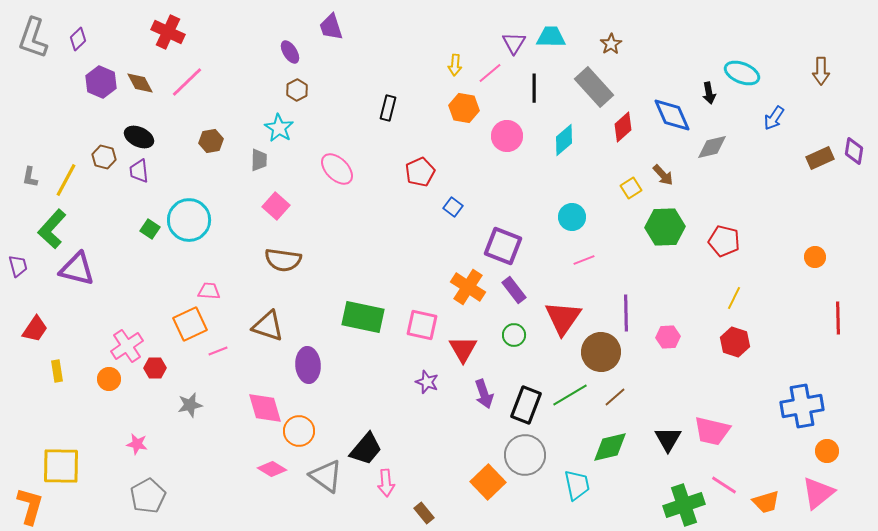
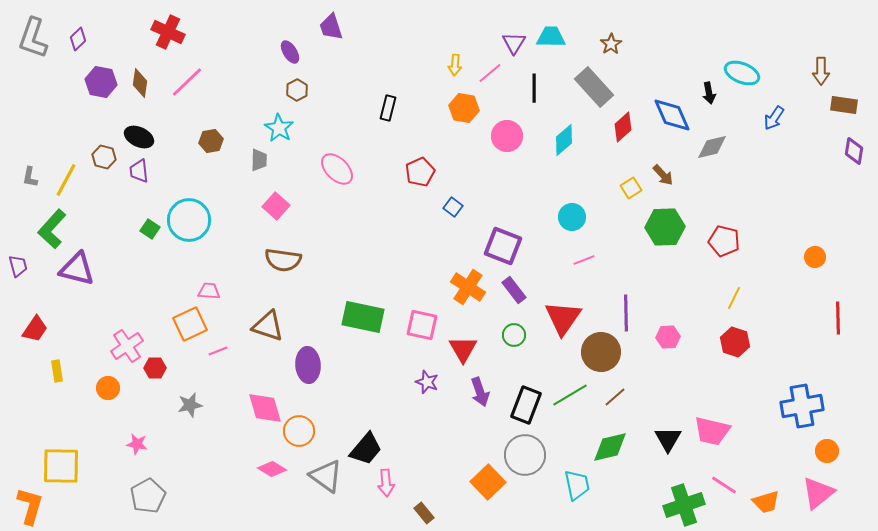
purple hexagon at (101, 82): rotated 12 degrees counterclockwise
brown diamond at (140, 83): rotated 36 degrees clockwise
brown rectangle at (820, 158): moved 24 px right, 53 px up; rotated 32 degrees clockwise
orange circle at (109, 379): moved 1 px left, 9 px down
purple arrow at (484, 394): moved 4 px left, 2 px up
